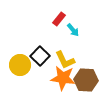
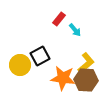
cyan arrow: moved 2 px right
black square: rotated 18 degrees clockwise
yellow L-shape: moved 21 px right, 3 px down; rotated 105 degrees counterclockwise
